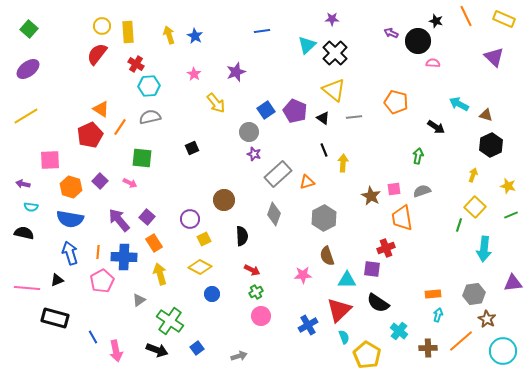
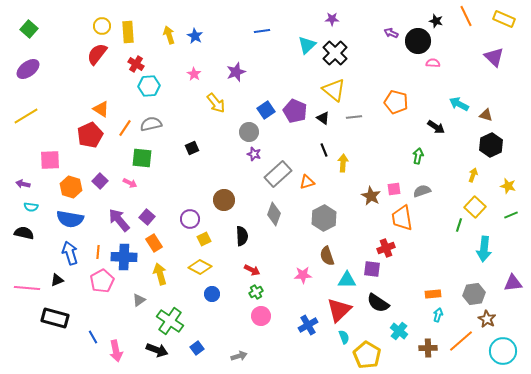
gray semicircle at (150, 117): moved 1 px right, 7 px down
orange line at (120, 127): moved 5 px right, 1 px down
